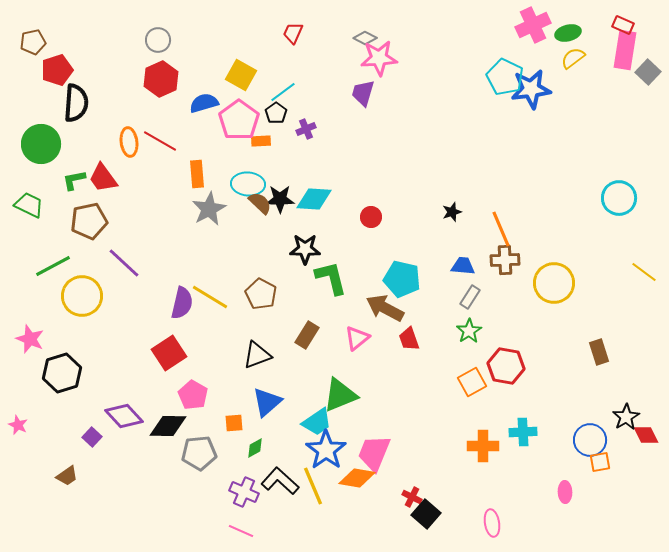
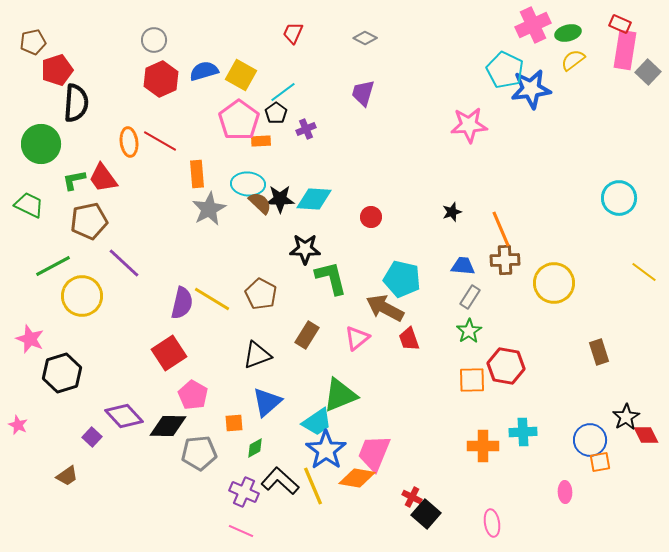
red rectangle at (623, 25): moved 3 px left, 1 px up
gray circle at (158, 40): moved 4 px left
pink star at (379, 58): moved 90 px right, 67 px down
yellow semicircle at (573, 58): moved 2 px down
cyan pentagon at (505, 77): moved 7 px up
blue semicircle at (204, 103): moved 32 px up
yellow line at (210, 297): moved 2 px right, 2 px down
orange square at (472, 382): moved 2 px up; rotated 28 degrees clockwise
